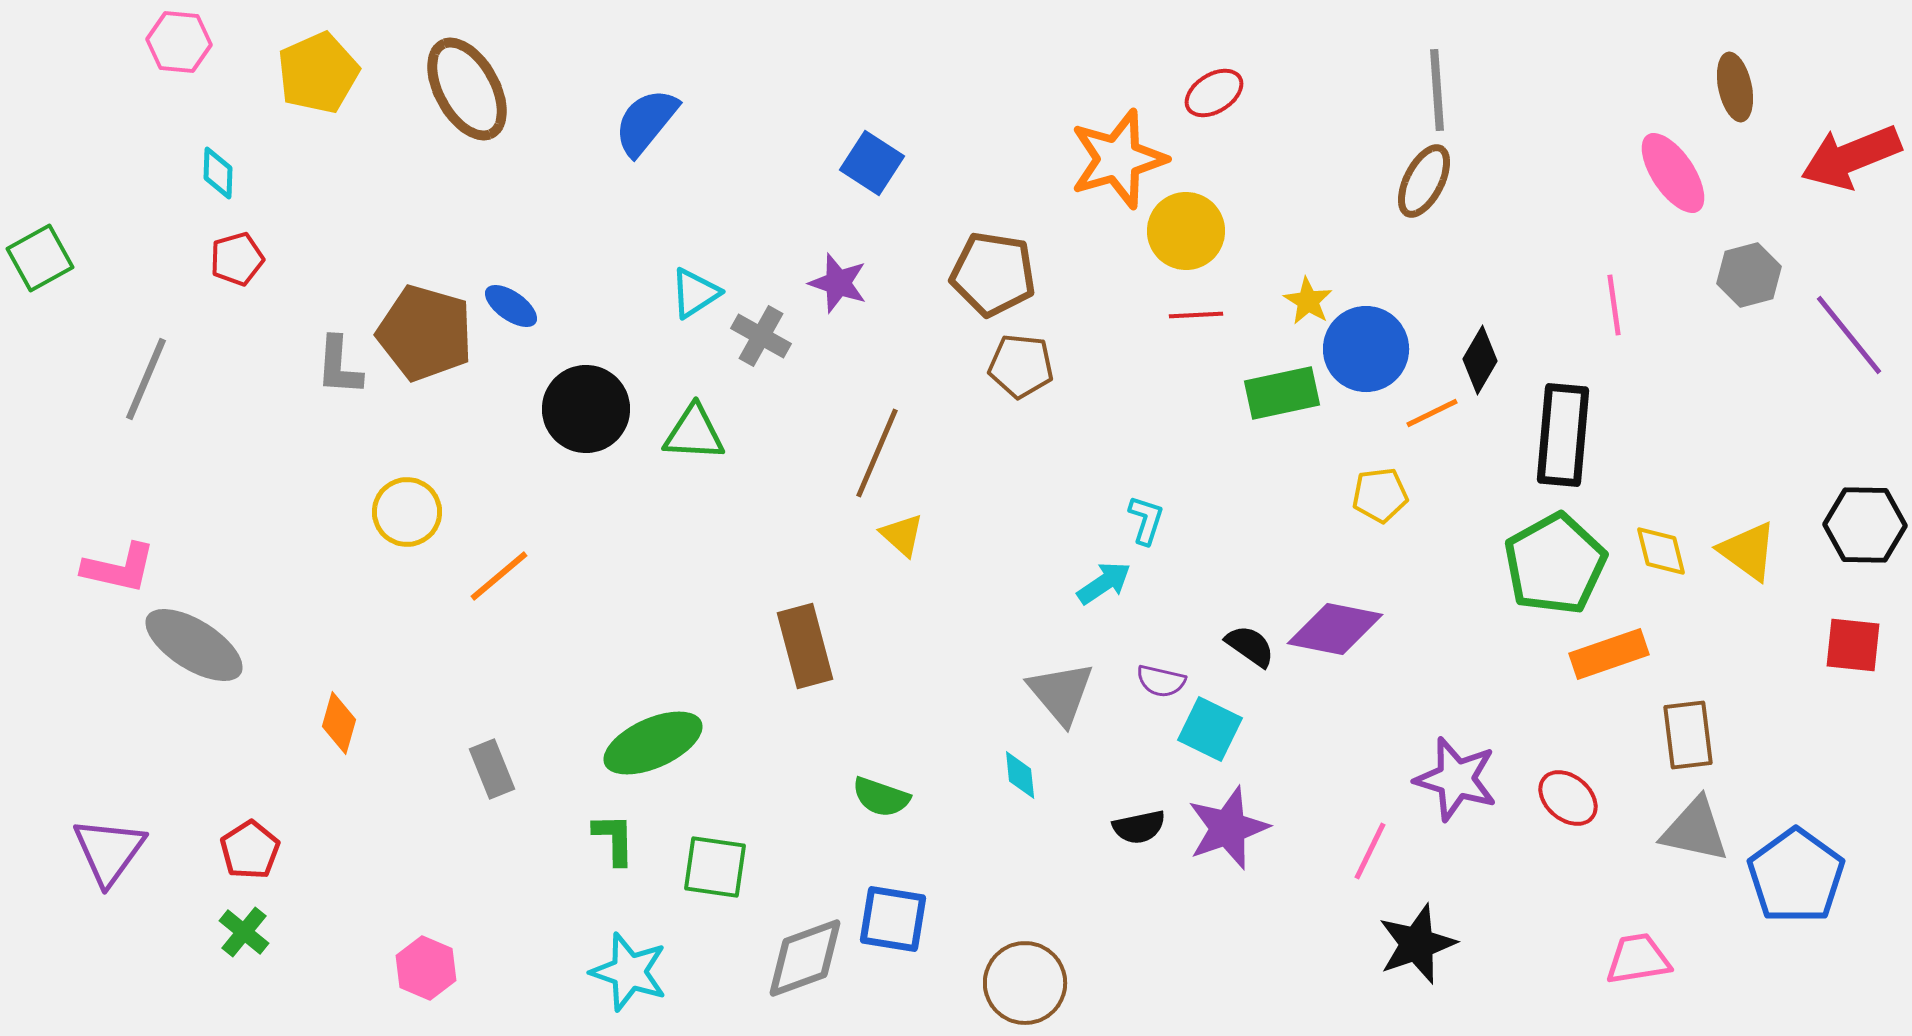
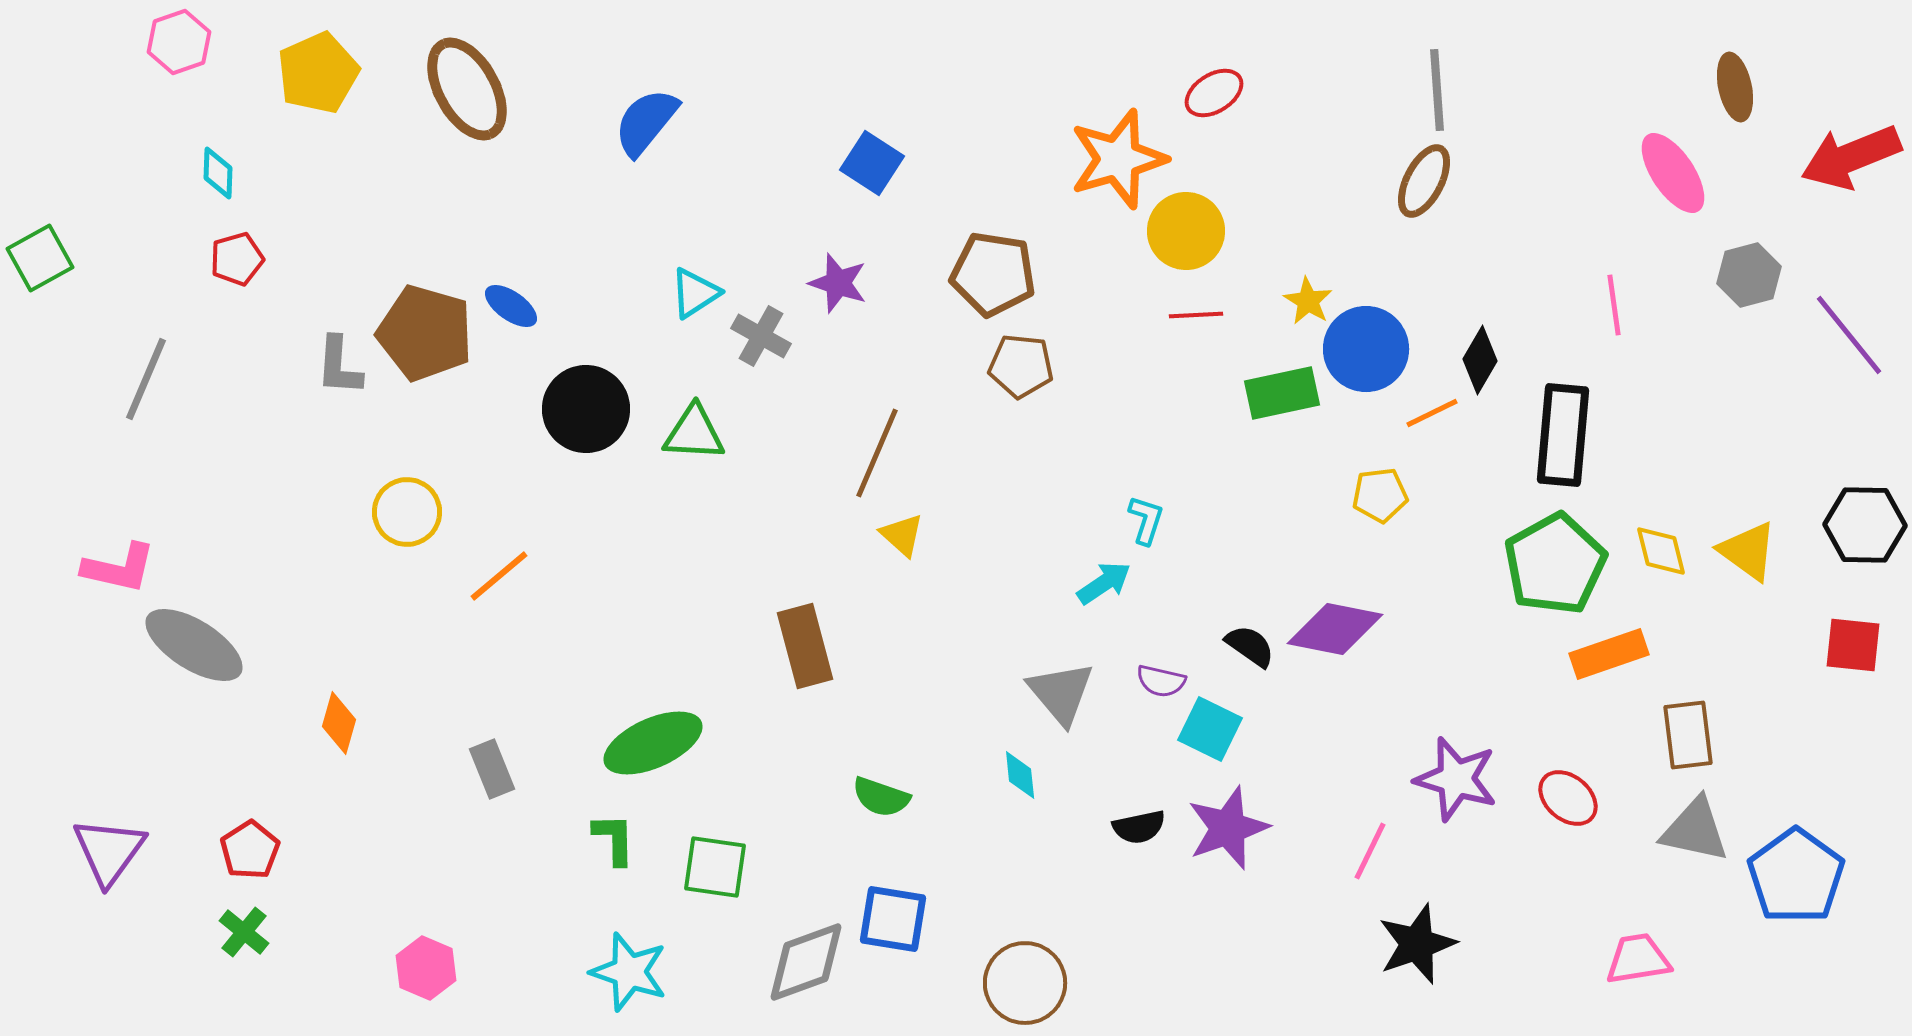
pink hexagon at (179, 42): rotated 24 degrees counterclockwise
gray diamond at (805, 958): moved 1 px right, 4 px down
